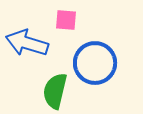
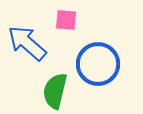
blue arrow: rotated 24 degrees clockwise
blue circle: moved 3 px right, 1 px down
